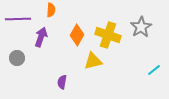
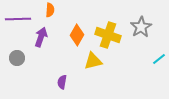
orange semicircle: moved 1 px left
cyan line: moved 5 px right, 11 px up
